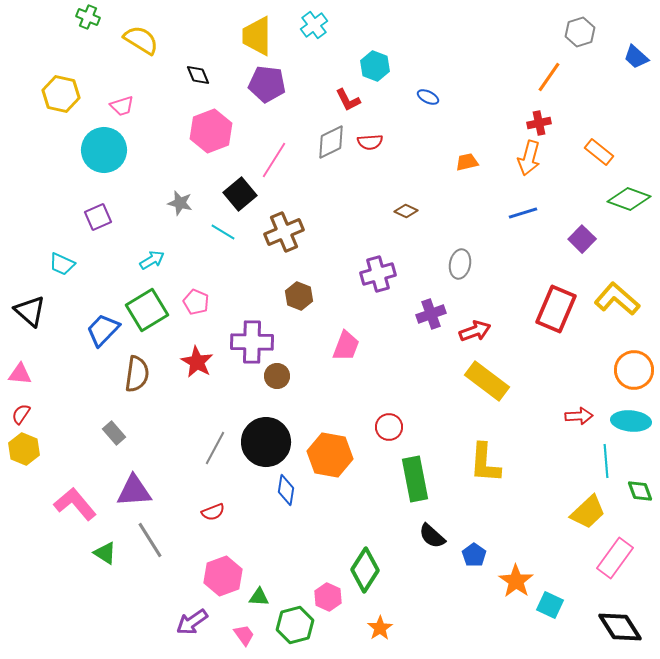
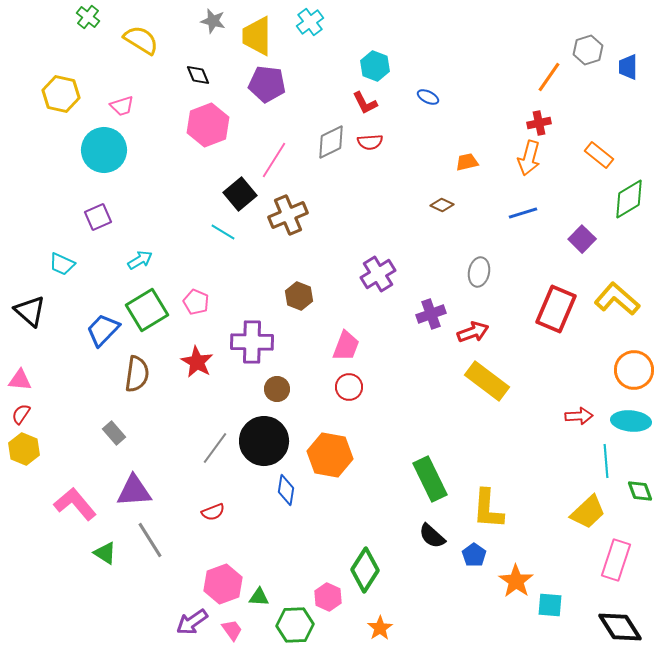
green cross at (88, 17): rotated 15 degrees clockwise
cyan cross at (314, 25): moved 4 px left, 3 px up
gray hexagon at (580, 32): moved 8 px right, 18 px down
blue trapezoid at (636, 57): moved 8 px left, 10 px down; rotated 48 degrees clockwise
red L-shape at (348, 100): moved 17 px right, 3 px down
pink hexagon at (211, 131): moved 3 px left, 6 px up
orange rectangle at (599, 152): moved 3 px down
green diamond at (629, 199): rotated 51 degrees counterclockwise
gray star at (180, 203): moved 33 px right, 182 px up
brown diamond at (406, 211): moved 36 px right, 6 px up
brown cross at (284, 232): moved 4 px right, 17 px up
cyan arrow at (152, 260): moved 12 px left
gray ellipse at (460, 264): moved 19 px right, 8 px down
purple cross at (378, 274): rotated 16 degrees counterclockwise
red arrow at (475, 331): moved 2 px left, 1 px down
pink triangle at (20, 374): moved 6 px down
brown circle at (277, 376): moved 13 px down
red circle at (389, 427): moved 40 px left, 40 px up
black circle at (266, 442): moved 2 px left, 1 px up
gray line at (215, 448): rotated 8 degrees clockwise
yellow L-shape at (485, 463): moved 3 px right, 46 px down
green rectangle at (415, 479): moved 15 px right; rotated 15 degrees counterclockwise
pink rectangle at (615, 558): moved 1 px right, 2 px down; rotated 18 degrees counterclockwise
pink hexagon at (223, 576): moved 8 px down
cyan square at (550, 605): rotated 20 degrees counterclockwise
green hexagon at (295, 625): rotated 12 degrees clockwise
pink trapezoid at (244, 635): moved 12 px left, 5 px up
